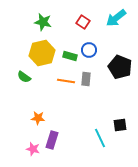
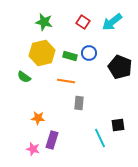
cyan arrow: moved 4 px left, 4 px down
green star: moved 1 px right
blue circle: moved 3 px down
gray rectangle: moved 7 px left, 24 px down
black square: moved 2 px left
